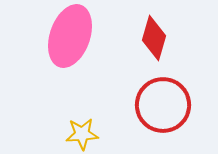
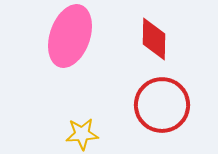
red diamond: moved 1 px down; rotated 15 degrees counterclockwise
red circle: moved 1 px left
